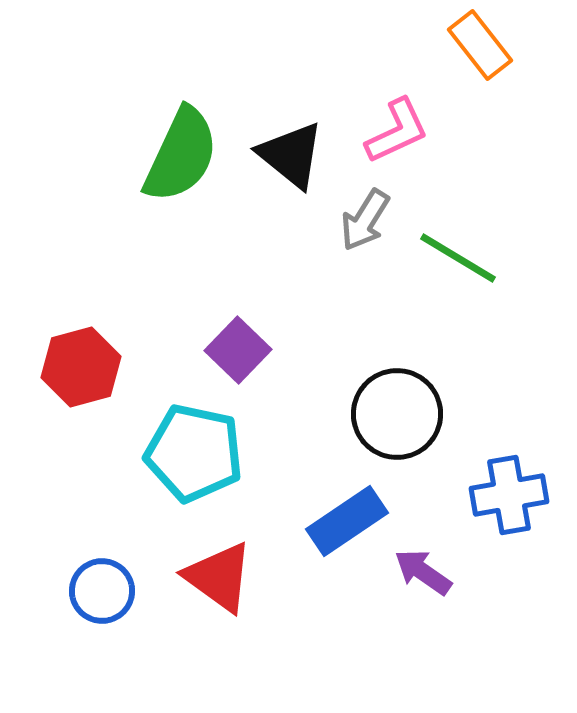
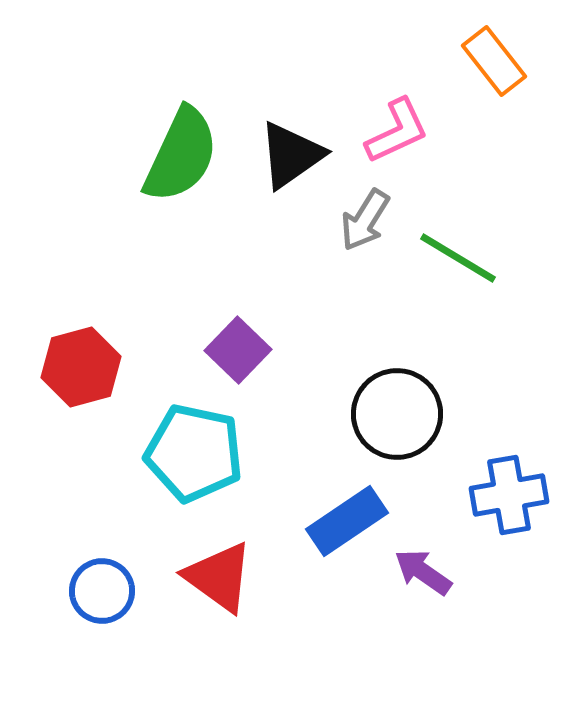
orange rectangle: moved 14 px right, 16 px down
black triangle: rotated 46 degrees clockwise
